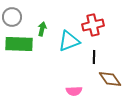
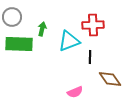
red cross: rotated 10 degrees clockwise
black line: moved 4 px left
pink semicircle: moved 1 px right, 1 px down; rotated 21 degrees counterclockwise
